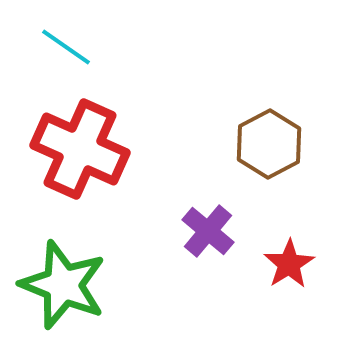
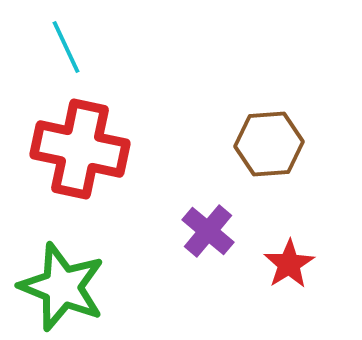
cyan line: rotated 30 degrees clockwise
brown hexagon: rotated 24 degrees clockwise
red cross: rotated 12 degrees counterclockwise
green star: moved 1 px left, 2 px down
